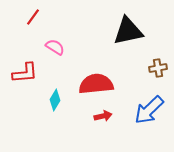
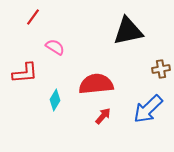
brown cross: moved 3 px right, 1 px down
blue arrow: moved 1 px left, 1 px up
red arrow: rotated 36 degrees counterclockwise
